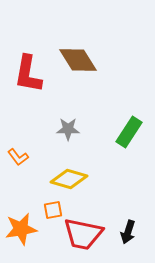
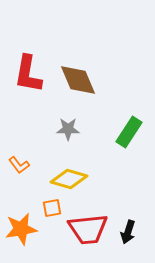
brown diamond: moved 20 px down; rotated 9 degrees clockwise
orange L-shape: moved 1 px right, 8 px down
orange square: moved 1 px left, 2 px up
red trapezoid: moved 5 px right, 5 px up; rotated 18 degrees counterclockwise
